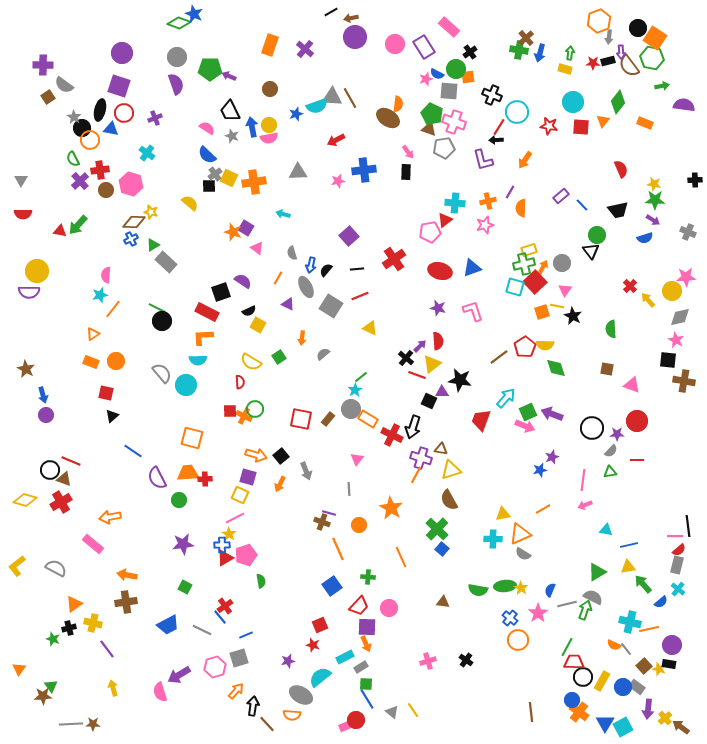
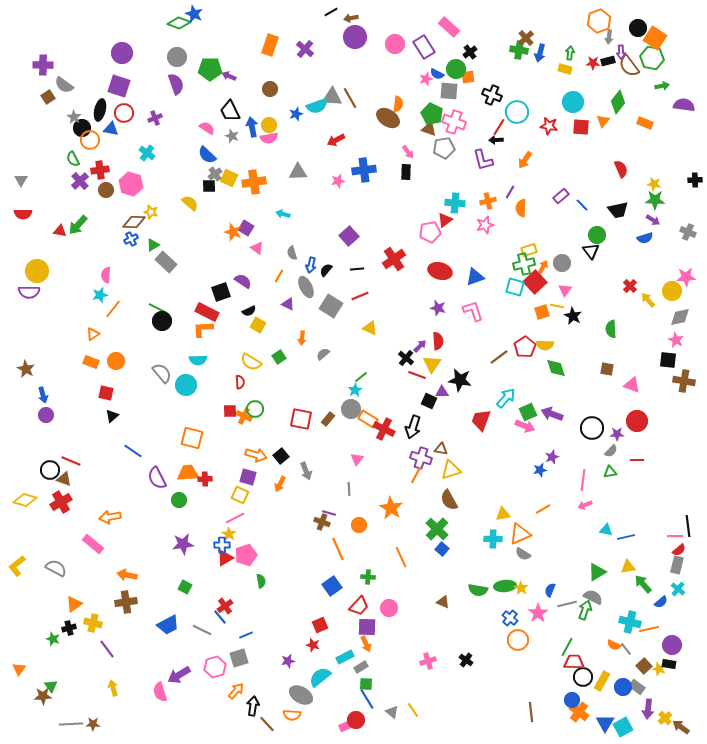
blue triangle at (472, 268): moved 3 px right, 9 px down
orange line at (278, 278): moved 1 px right, 2 px up
orange L-shape at (203, 337): moved 8 px up
yellow triangle at (432, 364): rotated 18 degrees counterclockwise
red cross at (392, 435): moved 8 px left, 6 px up
blue line at (629, 545): moved 3 px left, 8 px up
brown triangle at (443, 602): rotated 16 degrees clockwise
